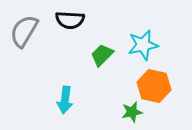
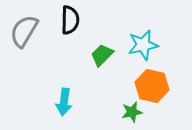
black semicircle: rotated 92 degrees counterclockwise
orange hexagon: moved 2 px left
cyan arrow: moved 1 px left, 2 px down
